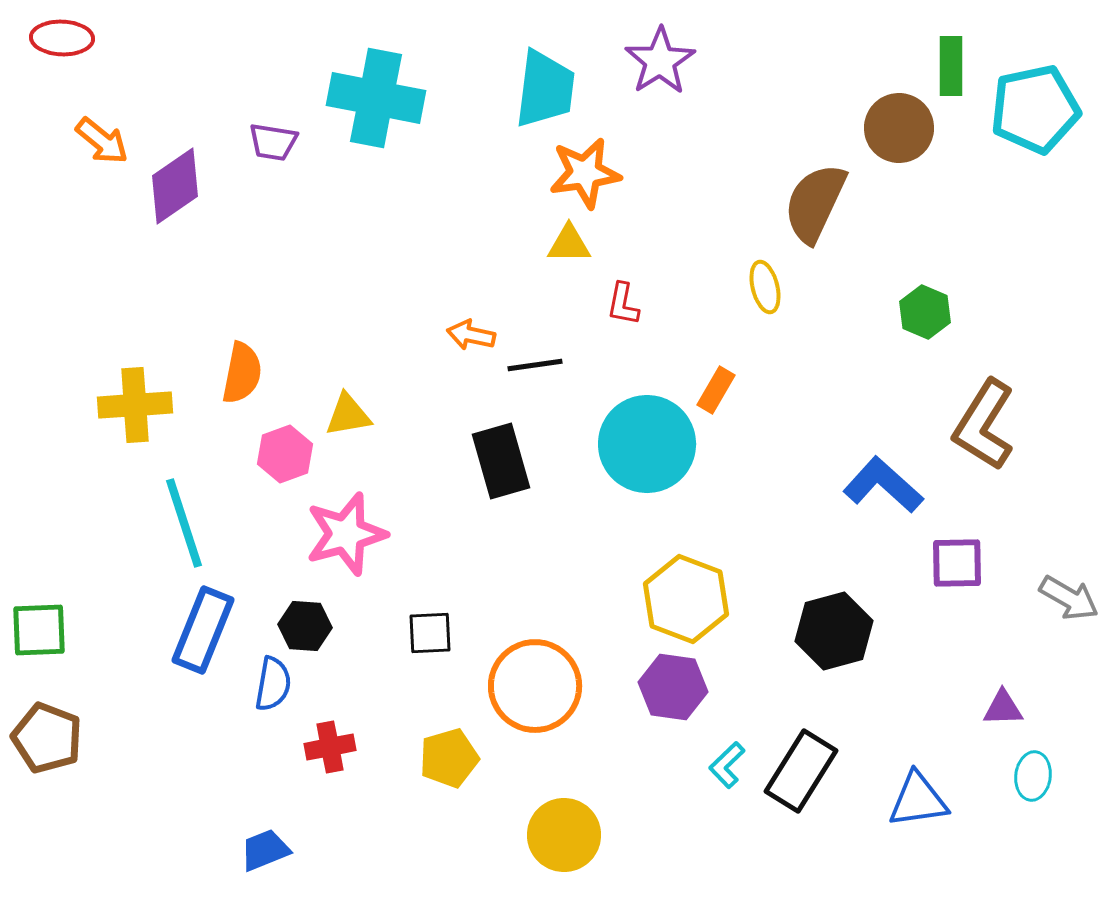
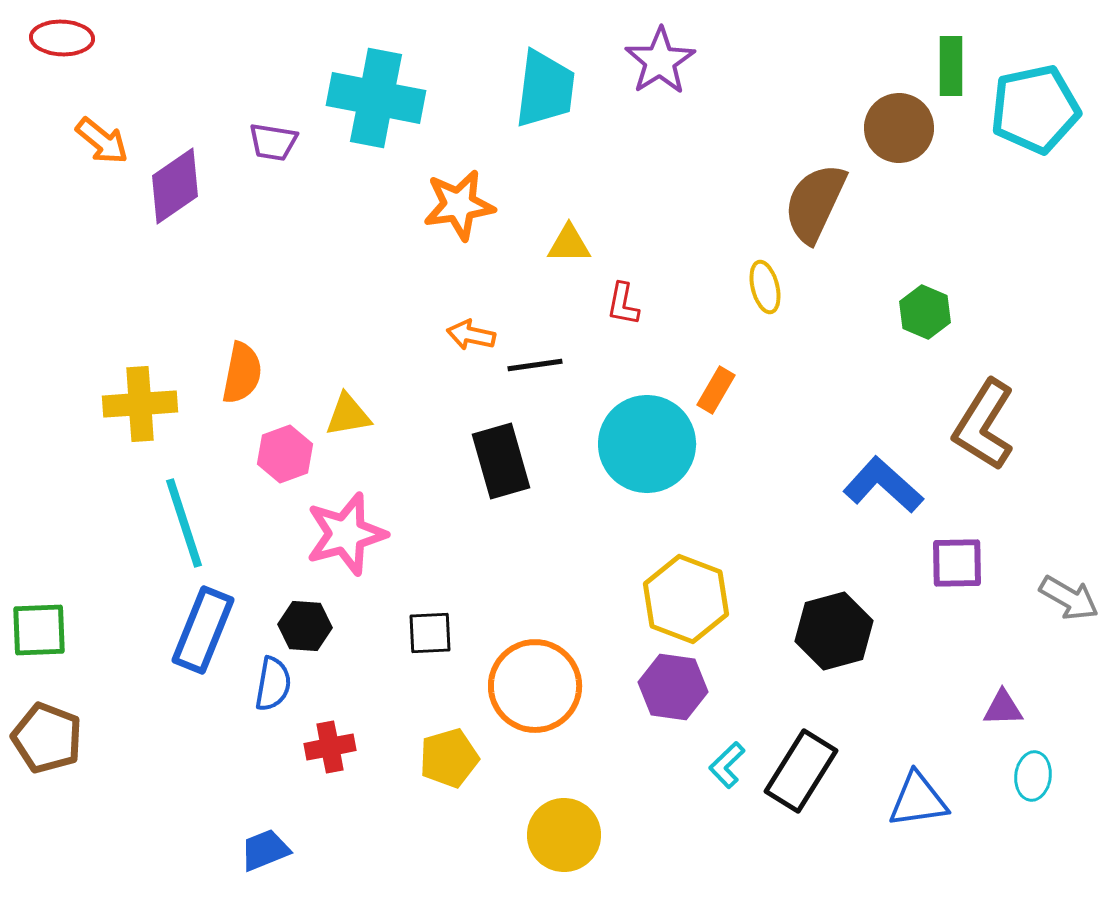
orange star at (585, 173): moved 126 px left, 32 px down
yellow cross at (135, 405): moved 5 px right, 1 px up
